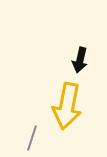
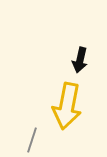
gray line: moved 2 px down
